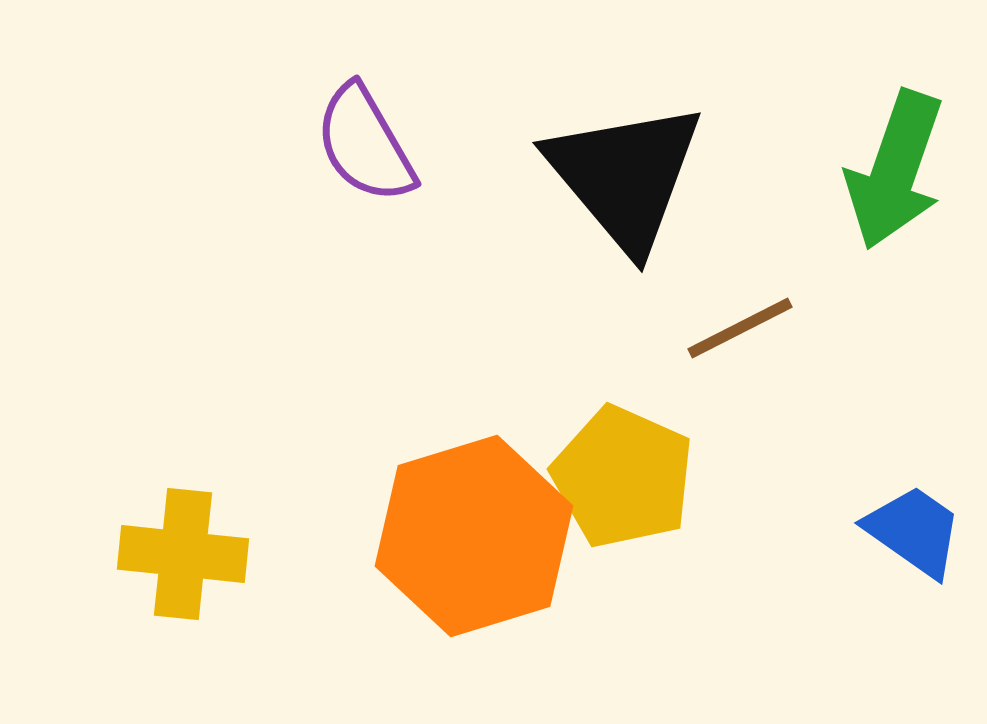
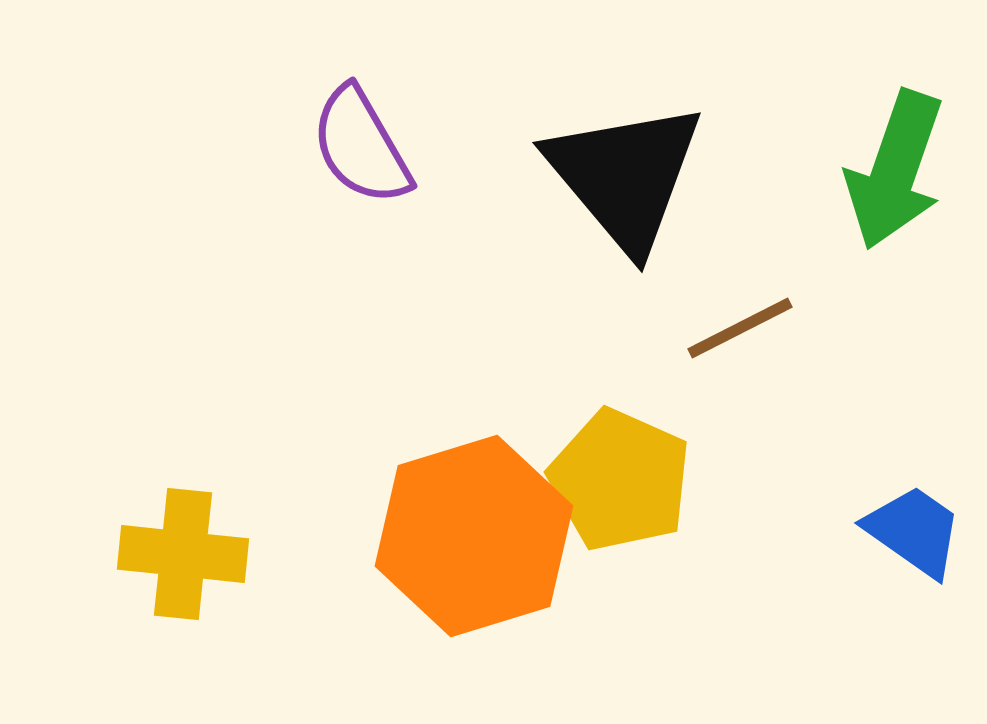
purple semicircle: moved 4 px left, 2 px down
yellow pentagon: moved 3 px left, 3 px down
